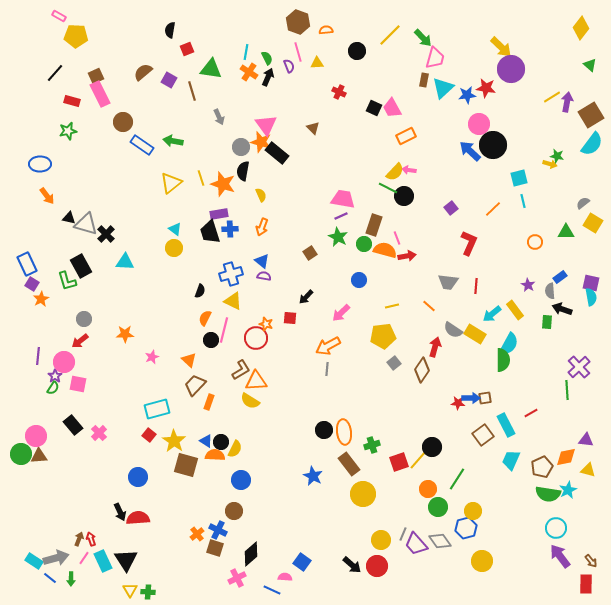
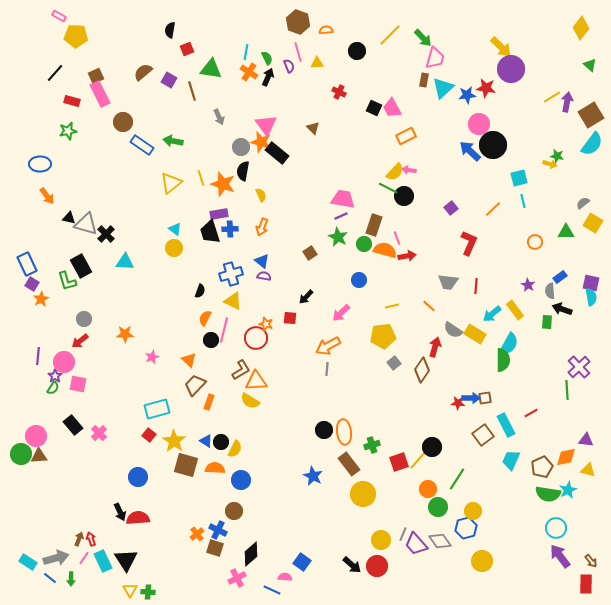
orange semicircle at (215, 455): moved 13 px down
cyan rectangle at (34, 561): moved 6 px left, 1 px down
